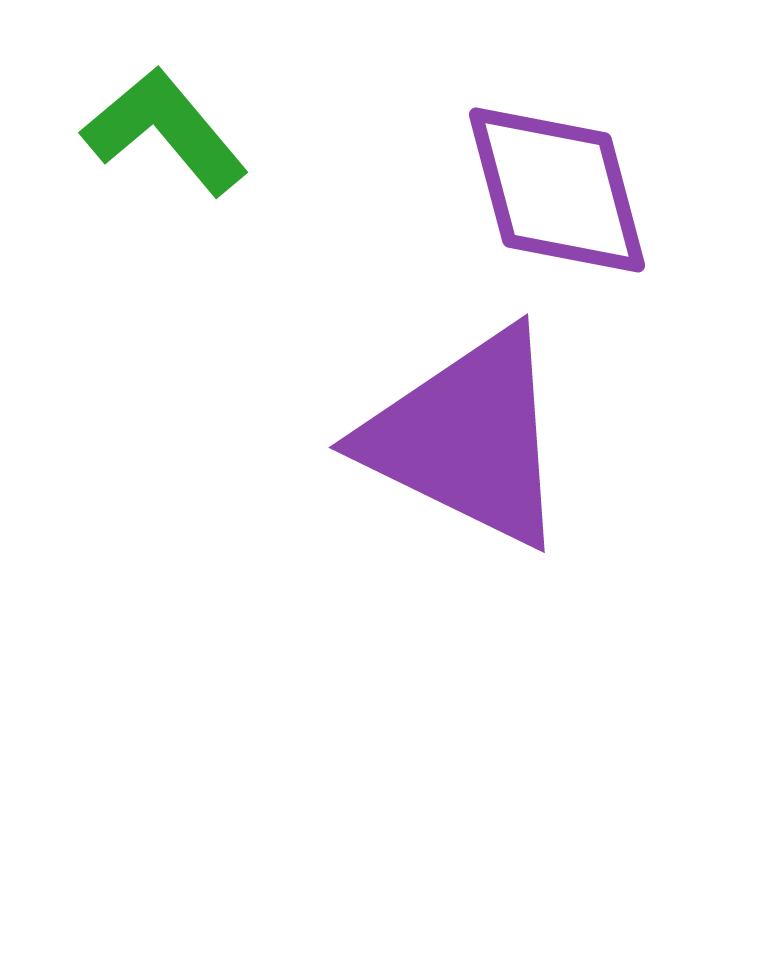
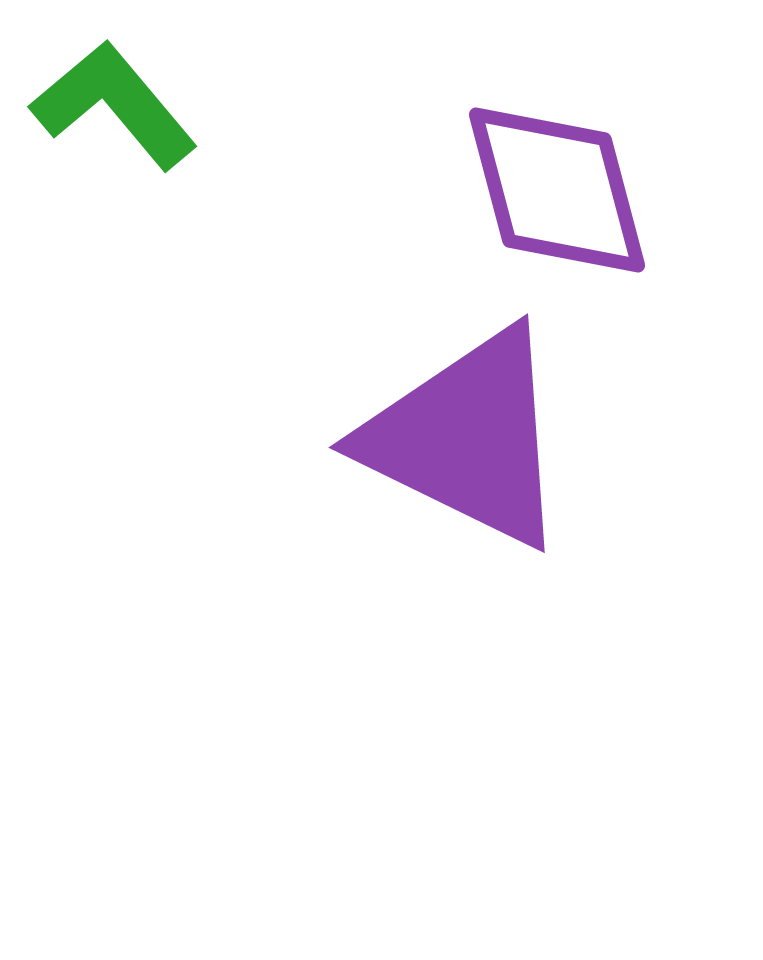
green L-shape: moved 51 px left, 26 px up
